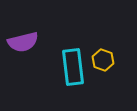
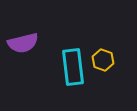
purple semicircle: moved 1 px down
